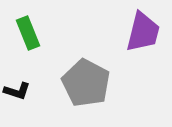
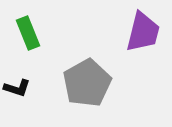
gray pentagon: moved 1 px right; rotated 15 degrees clockwise
black L-shape: moved 3 px up
